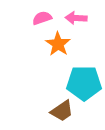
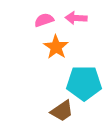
pink semicircle: moved 2 px right, 2 px down
orange star: moved 2 px left, 3 px down
